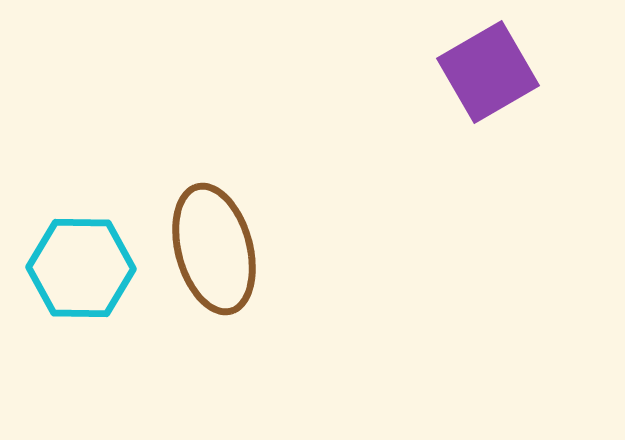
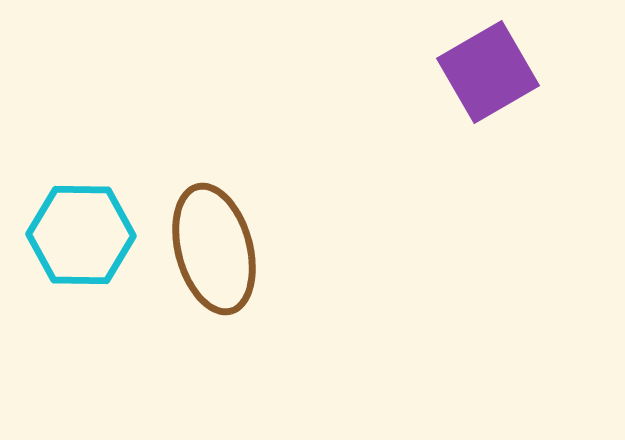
cyan hexagon: moved 33 px up
